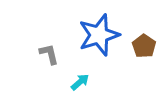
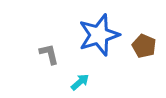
brown pentagon: rotated 10 degrees counterclockwise
